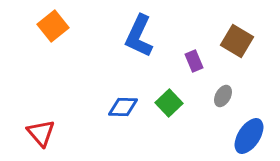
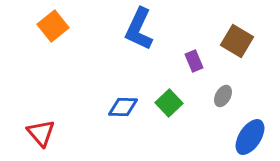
blue L-shape: moved 7 px up
blue ellipse: moved 1 px right, 1 px down
